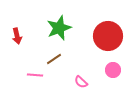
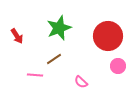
red arrow: rotated 21 degrees counterclockwise
pink circle: moved 5 px right, 4 px up
